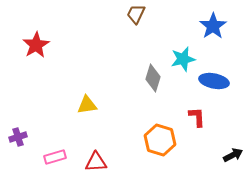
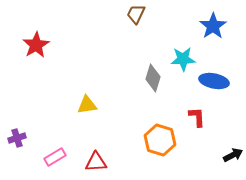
cyan star: rotated 10 degrees clockwise
purple cross: moved 1 px left, 1 px down
pink rectangle: rotated 15 degrees counterclockwise
